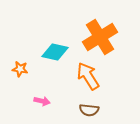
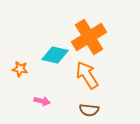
orange cross: moved 11 px left
cyan diamond: moved 3 px down
orange arrow: moved 1 px left, 1 px up
